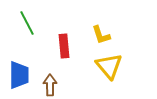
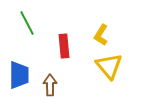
yellow L-shape: rotated 50 degrees clockwise
